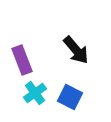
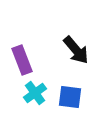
blue square: rotated 20 degrees counterclockwise
